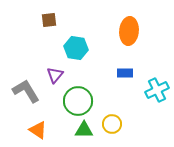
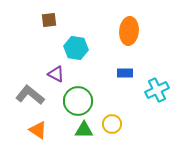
purple triangle: moved 1 px right, 1 px up; rotated 42 degrees counterclockwise
gray L-shape: moved 4 px right, 4 px down; rotated 20 degrees counterclockwise
